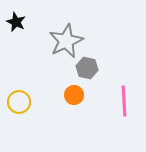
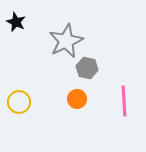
orange circle: moved 3 px right, 4 px down
